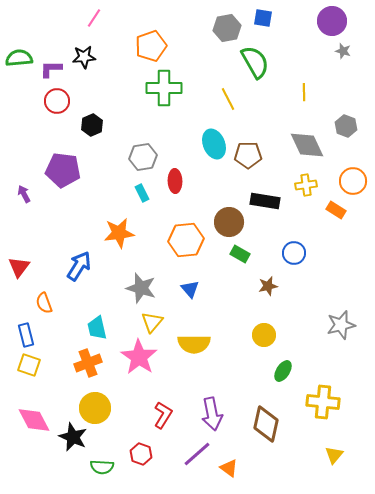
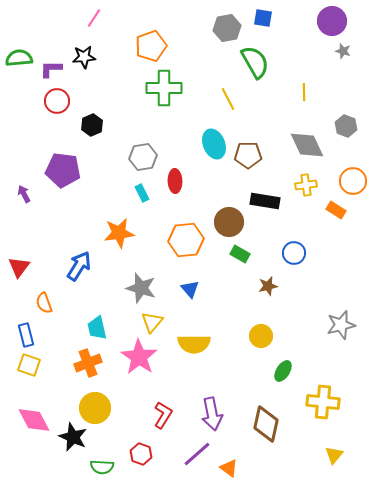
yellow circle at (264, 335): moved 3 px left, 1 px down
